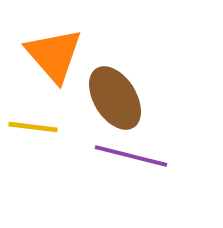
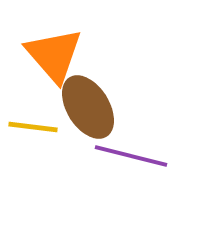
brown ellipse: moved 27 px left, 9 px down
